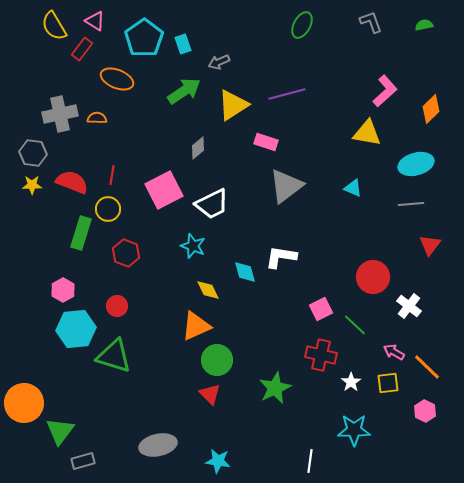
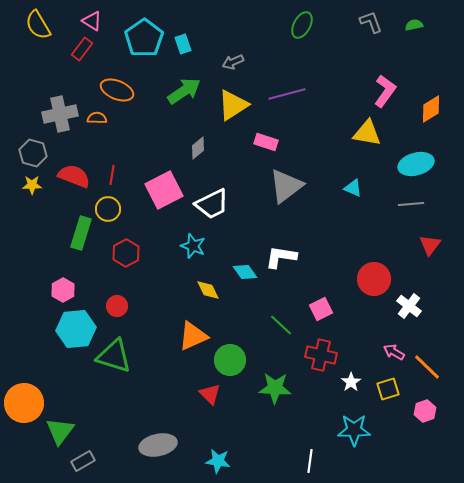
pink triangle at (95, 21): moved 3 px left
green semicircle at (424, 25): moved 10 px left
yellow semicircle at (54, 26): moved 16 px left, 1 px up
gray arrow at (219, 62): moved 14 px right
orange ellipse at (117, 79): moved 11 px down
pink L-shape at (385, 91): rotated 12 degrees counterclockwise
orange diamond at (431, 109): rotated 12 degrees clockwise
gray hexagon at (33, 153): rotated 8 degrees clockwise
red semicircle at (72, 182): moved 2 px right, 6 px up
red hexagon at (126, 253): rotated 12 degrees clockwise
cyan diamond at (245, 272): rotated 20 degrees counterclockwise
red circle at (373, 277): moved 1 px right, 2 px down
green line at (355, 325): moved 74 px left
orange triangle at (196, 326): moved 3 px left, 10 px down
green circle at (217, 360): moved 13 px right
yellow square at (388, 383): moved 6 px down; rotated 10 degrees counterclockwise
green star at (275, 388): rotated 28 degrees clockwise
pink hexagon at (425, 411): rotated 15 degrees clockwise
gray rectangle at (83, 461): rotated 15 degrees counterclockwise
